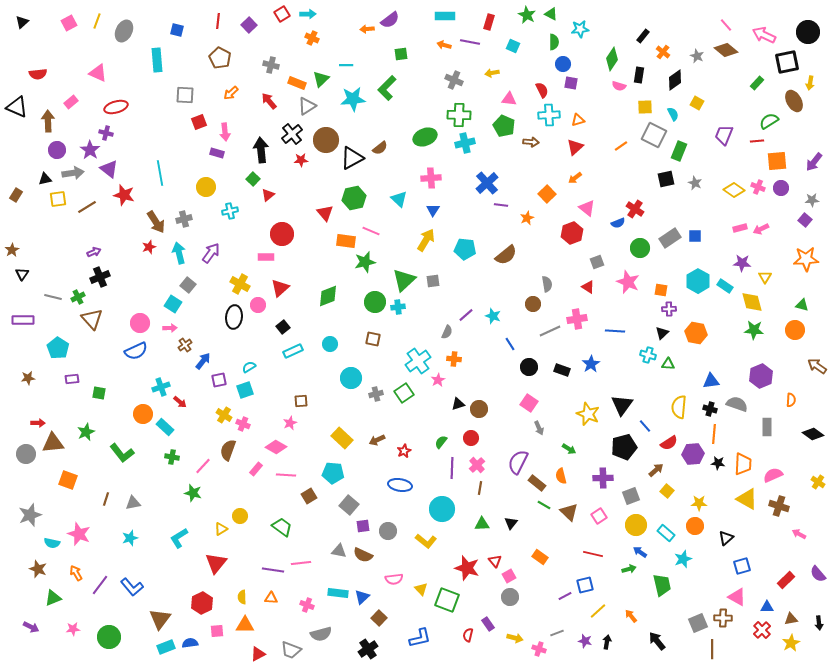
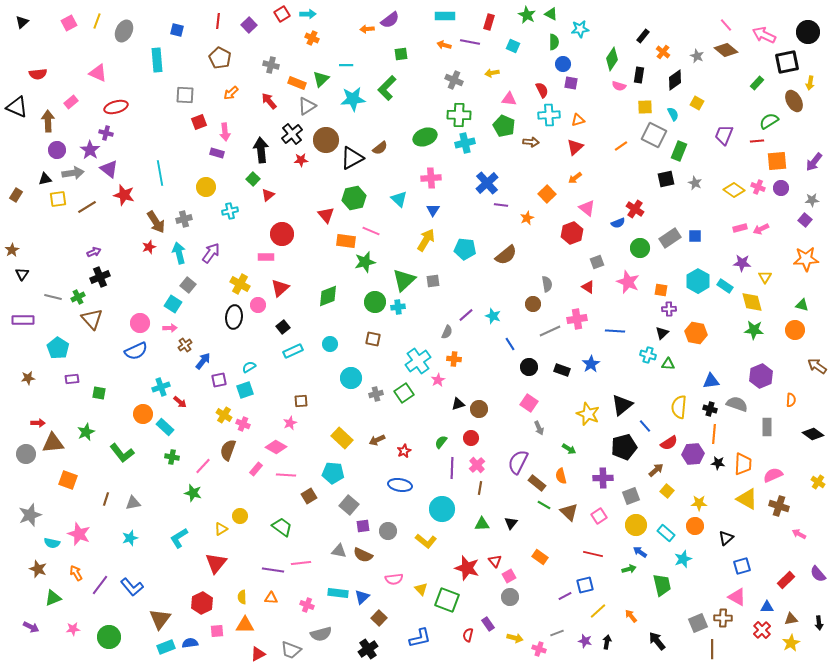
red triangle at (325, 213): moved 1 px right, 2 px down
black triangle at (622, 405): rotated 15 degrees clockwise
